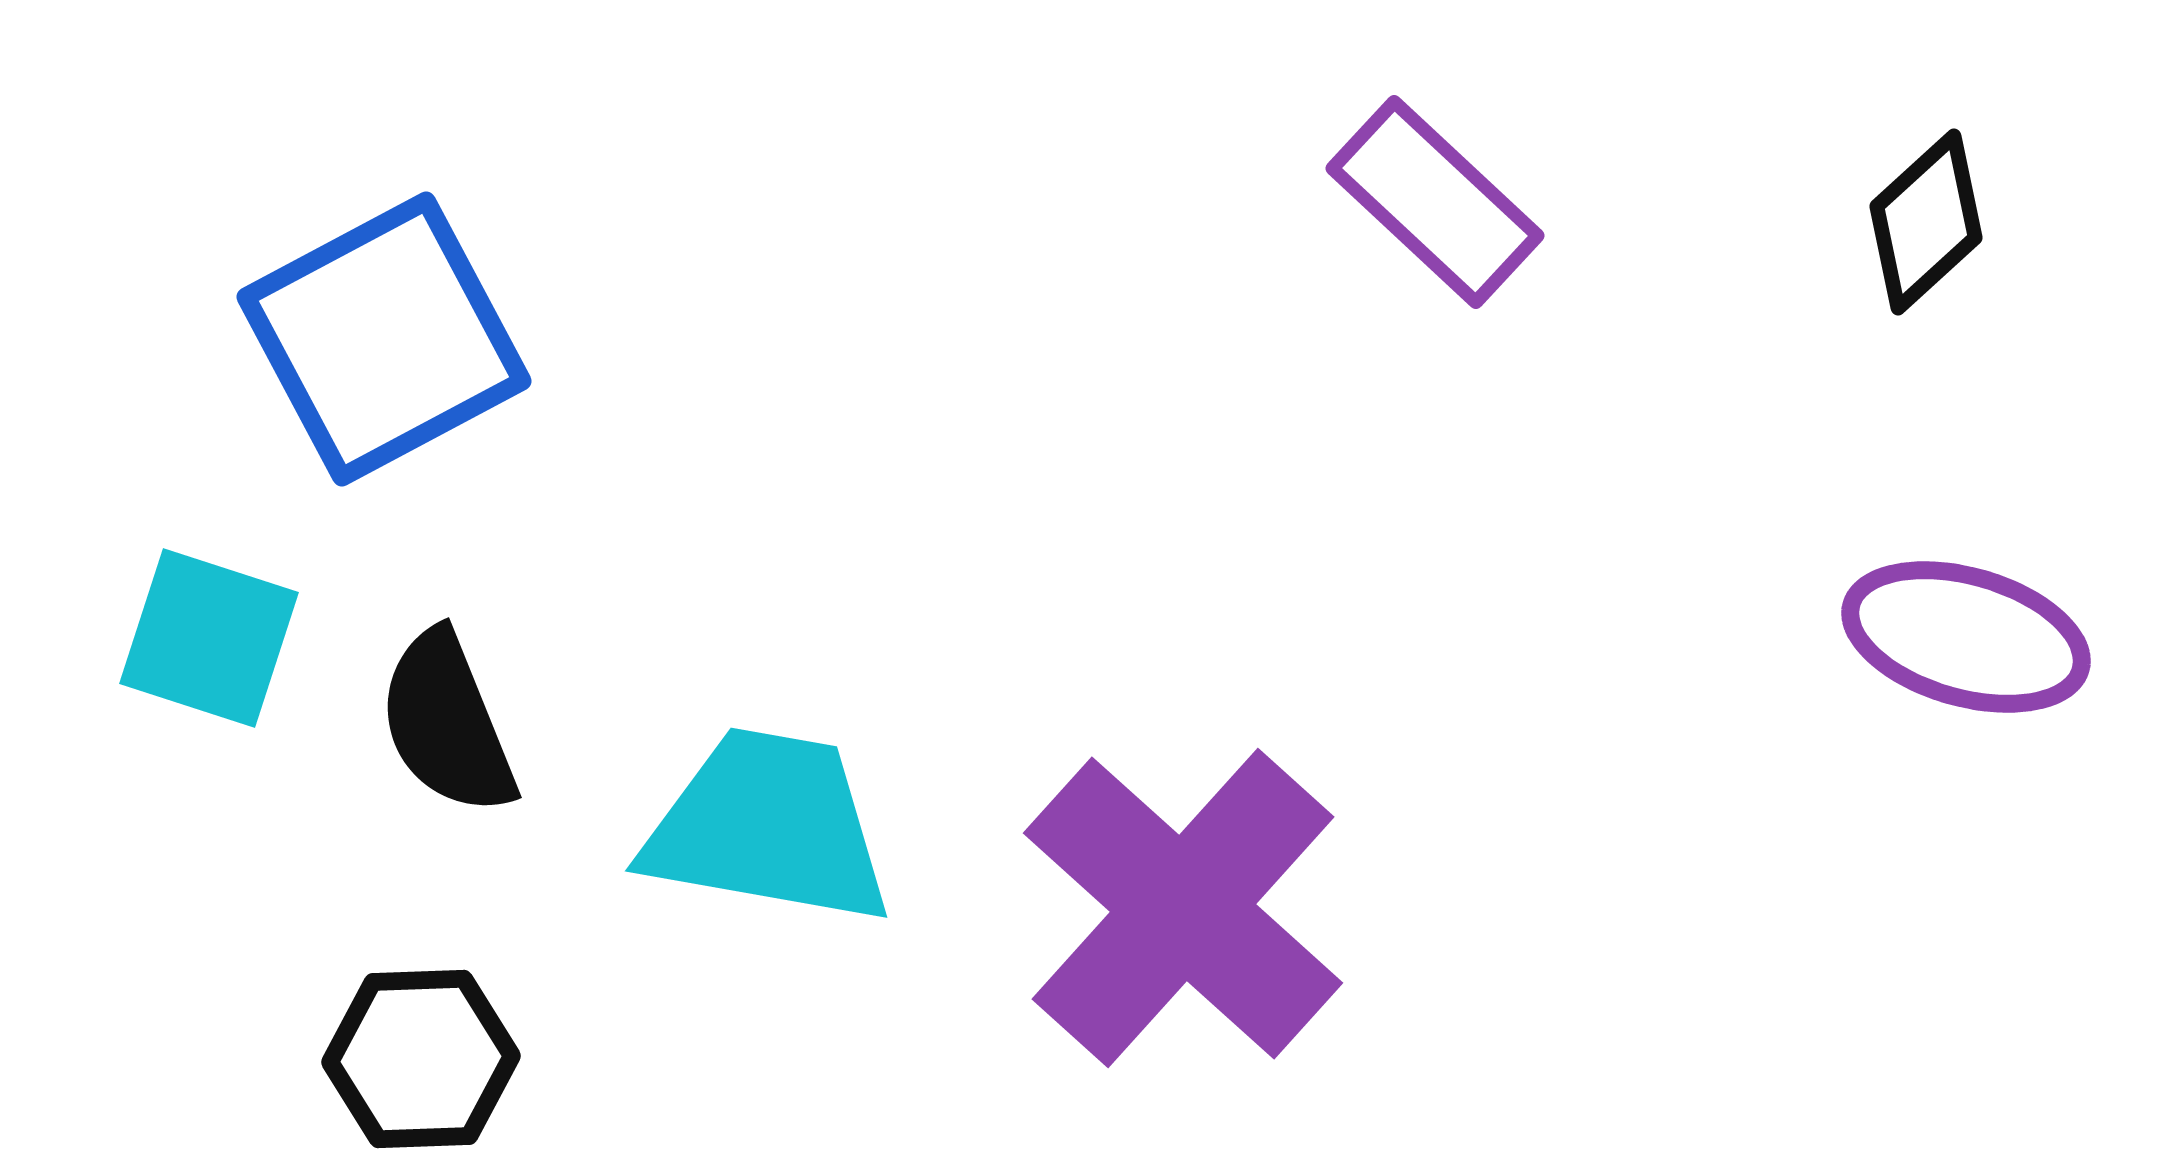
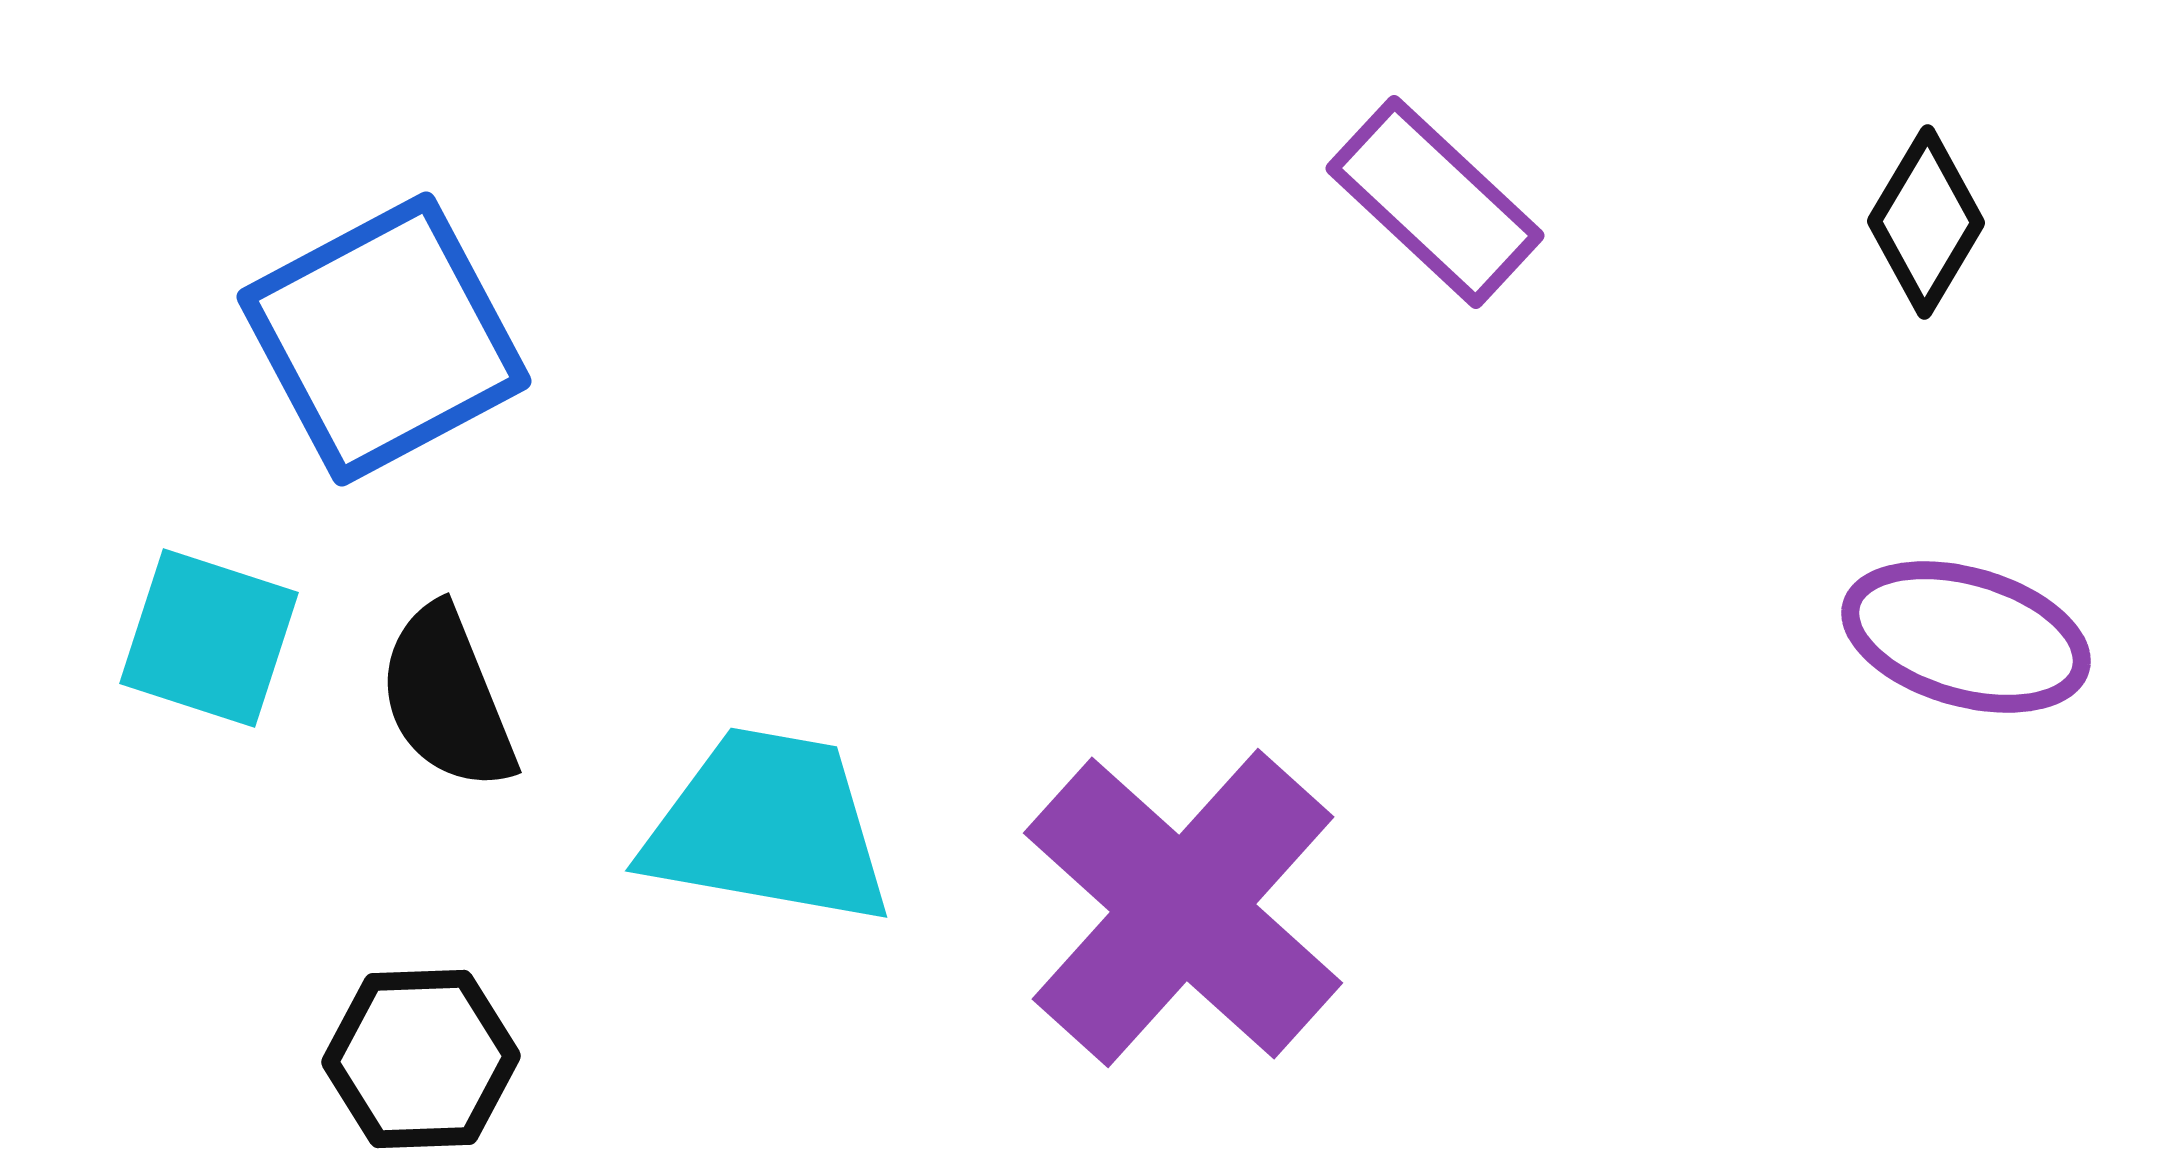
black diamond: rotated 17 degrees counterclockwise
black semicircle: moved 25 px up
